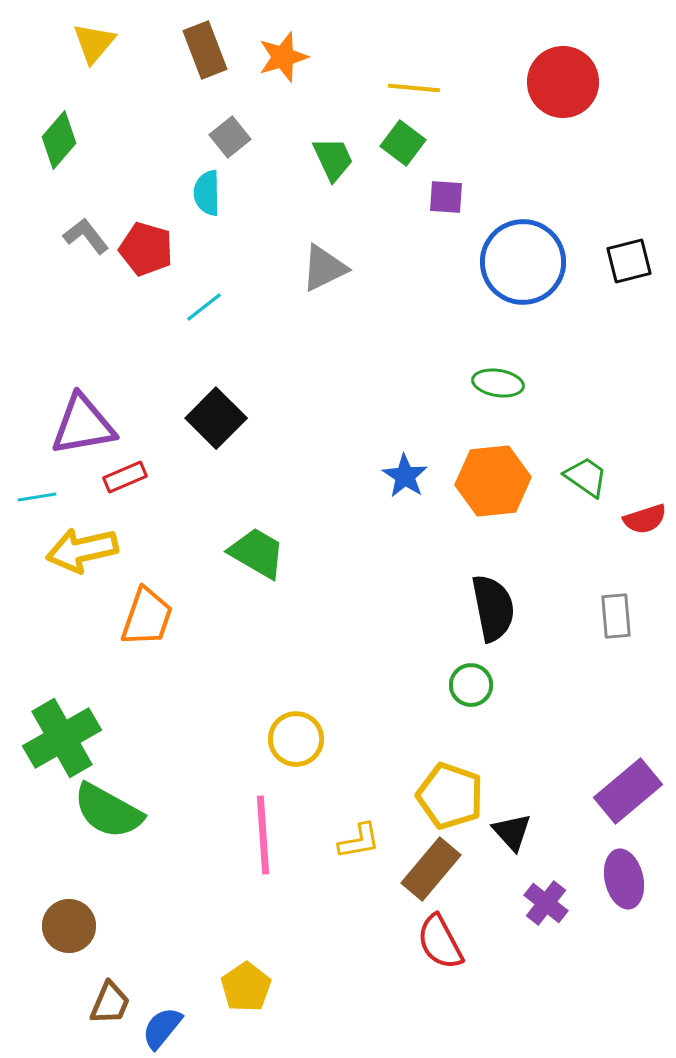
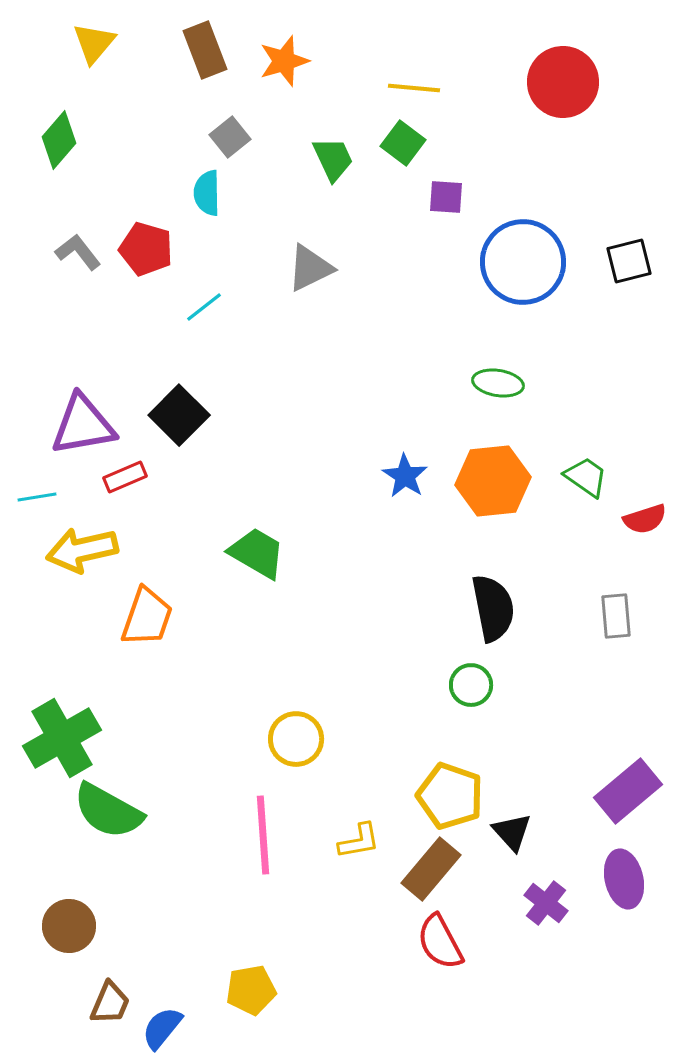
orange star at (283, 57): moved 1 px right, 4 px down
gray L-shape at (86, 236): moved 8 px left, 16 px down
gray triangle at (324, 268): moved 14 px left
black square at (216, 418): moved 37 px left, 3 px up
yellow pentagon at (246, 987): moved 5 px right, 3 px down; rotated 24 degrees clockwise
